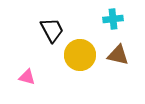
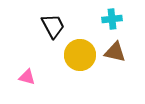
cyan cross: moved 1 px left
black trapezoid: moved 1 px right, 4 px up
brown triangle: moved 3 px left, 3 px up
